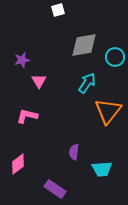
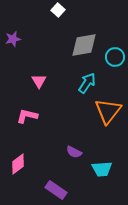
white square: rotated 32 degrees counterclockwise
purple star: moved 9 px left, 21 px up
purple semicircle: rotated 70 degrees counterclockwise
purple rectangle: moved 1 px right, 1 px down
